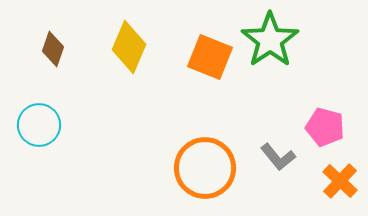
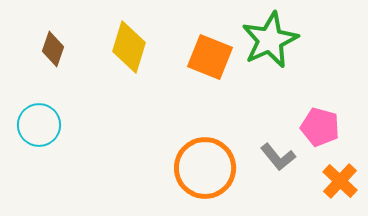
green star: rotated 10 degrees clockwise
yellow diamond: rotated 6 degrees counterclockwise
pink pentagon: moved 5 px left
